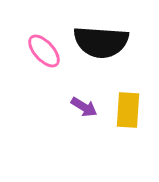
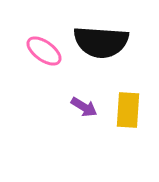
pink ellipse: rotated 12 degrees counterclockwise
